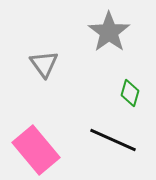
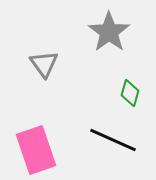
pink rectangle: rotated 21 degrees clockwise
